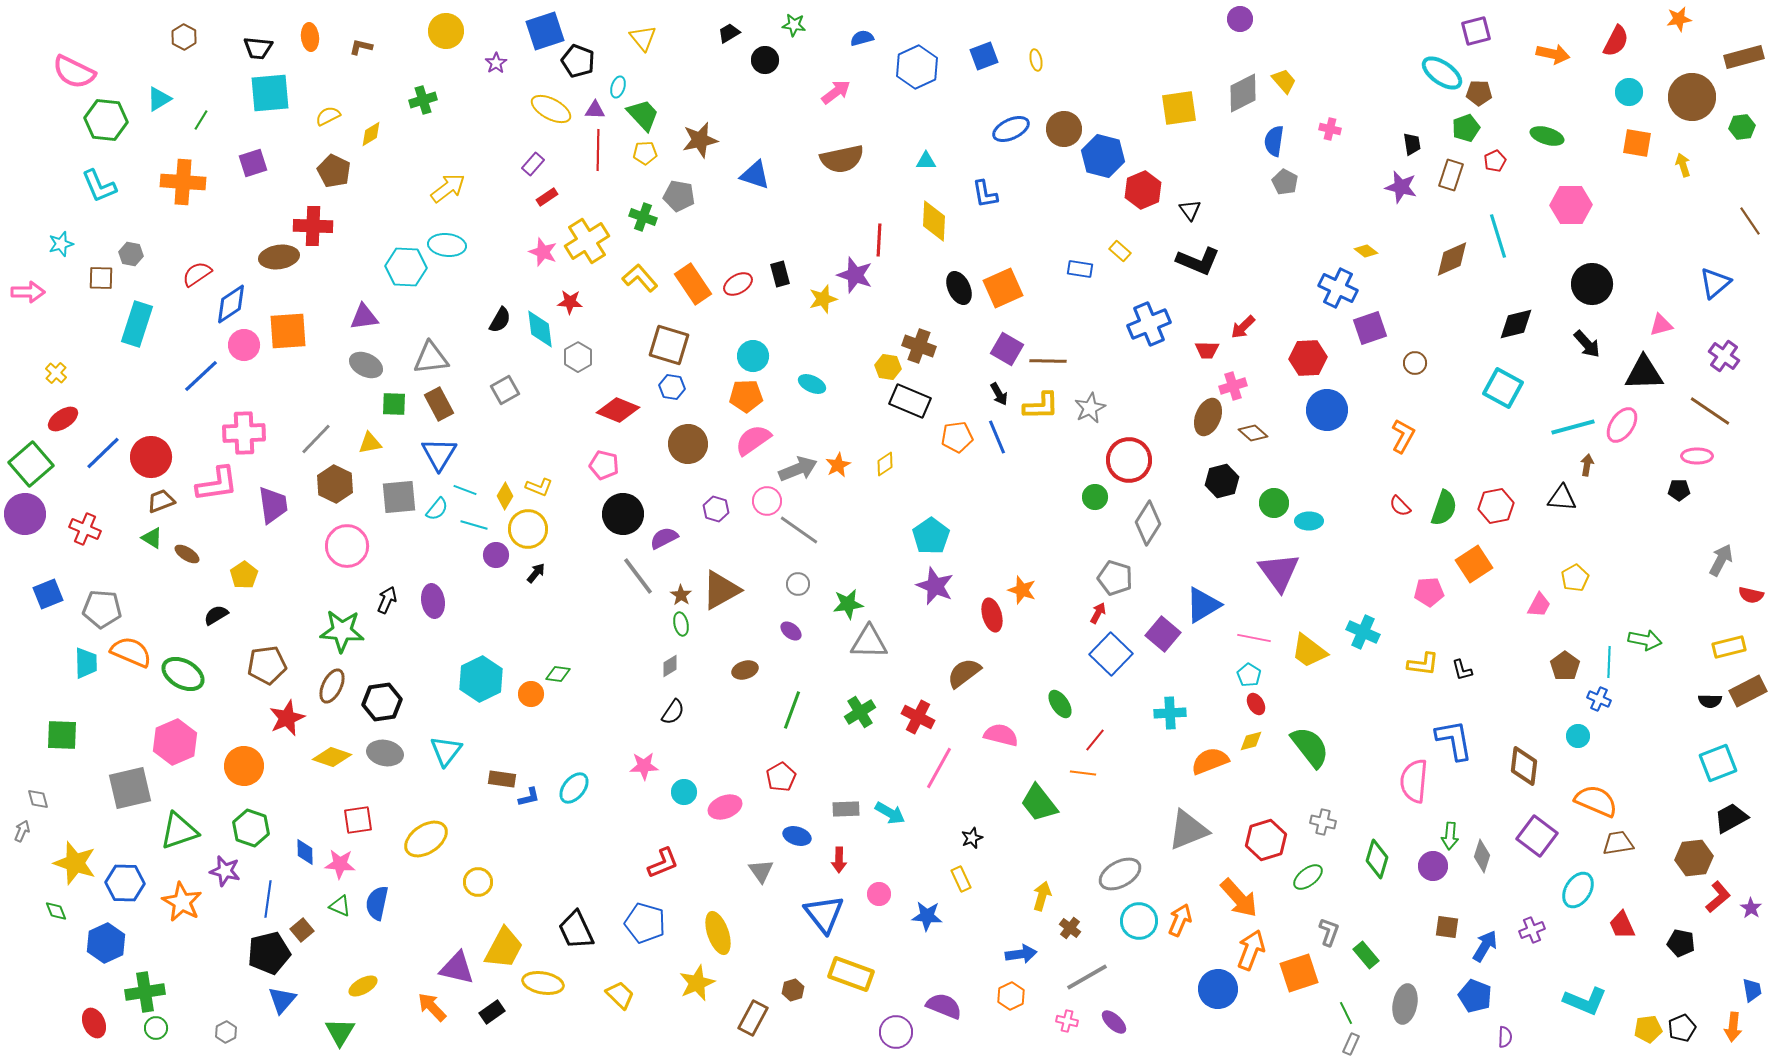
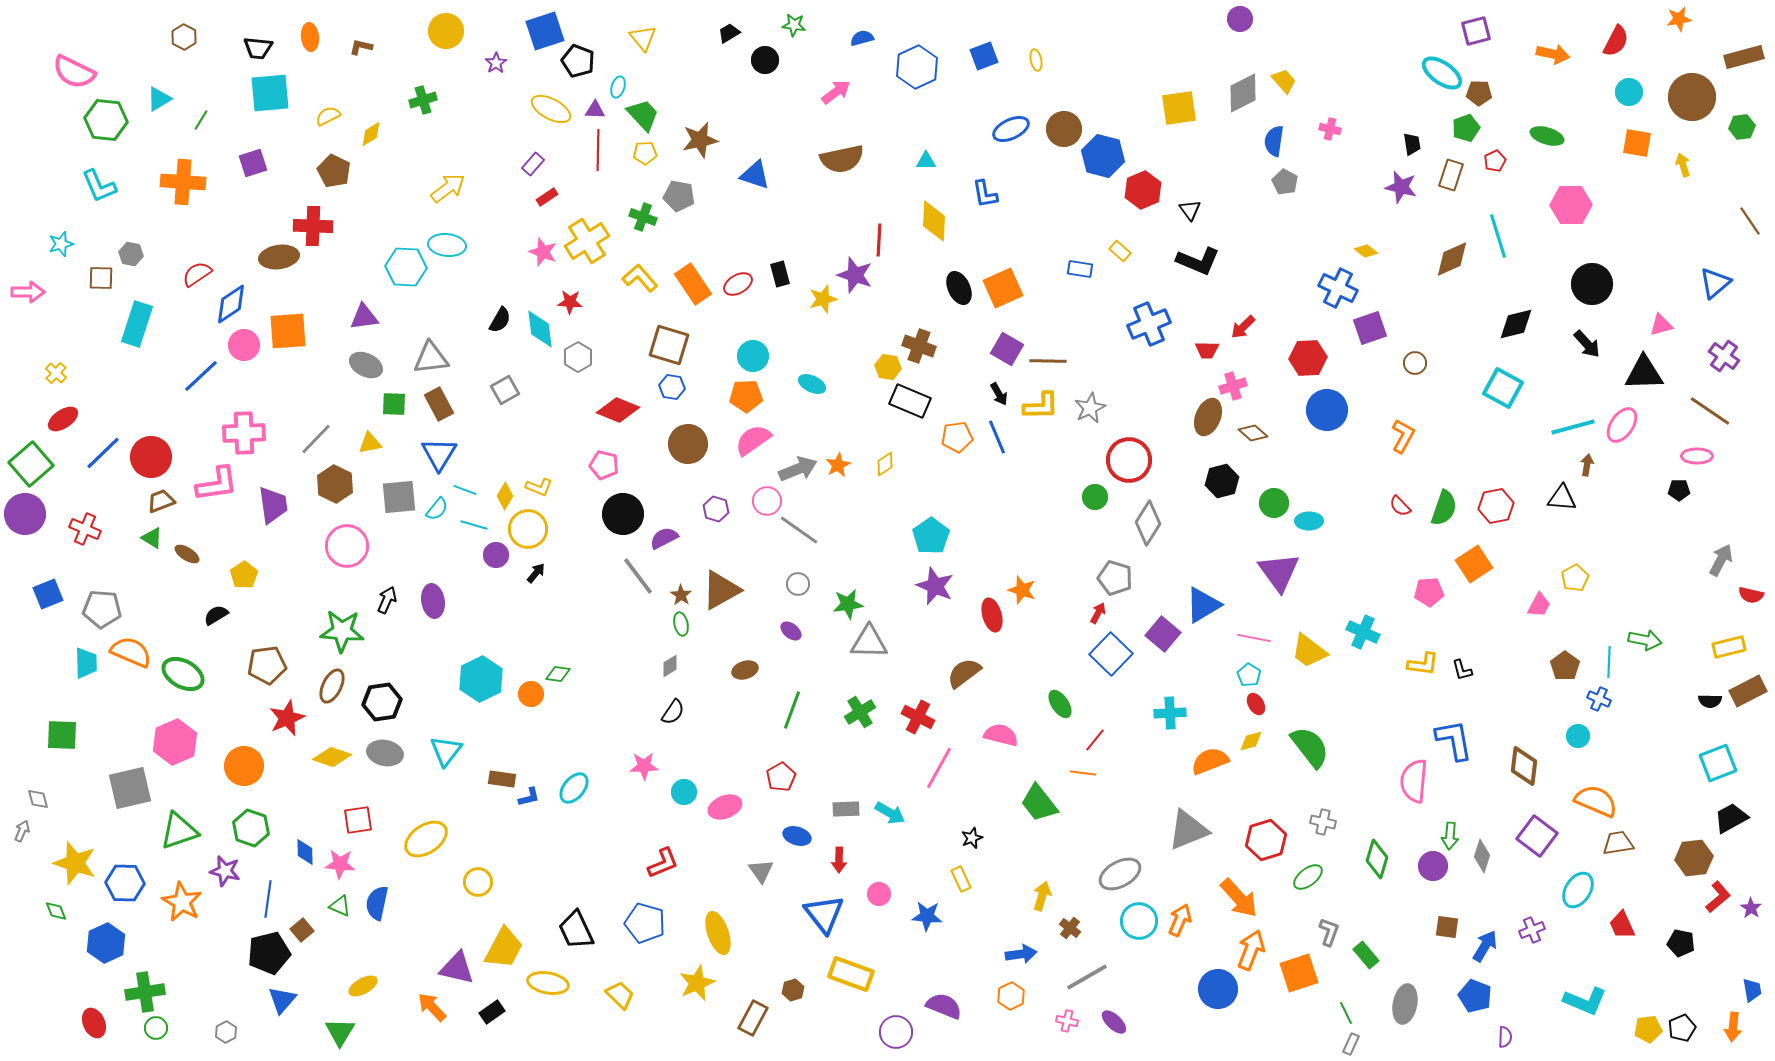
yellow ellipse at (543, 983): moved 5 px right
